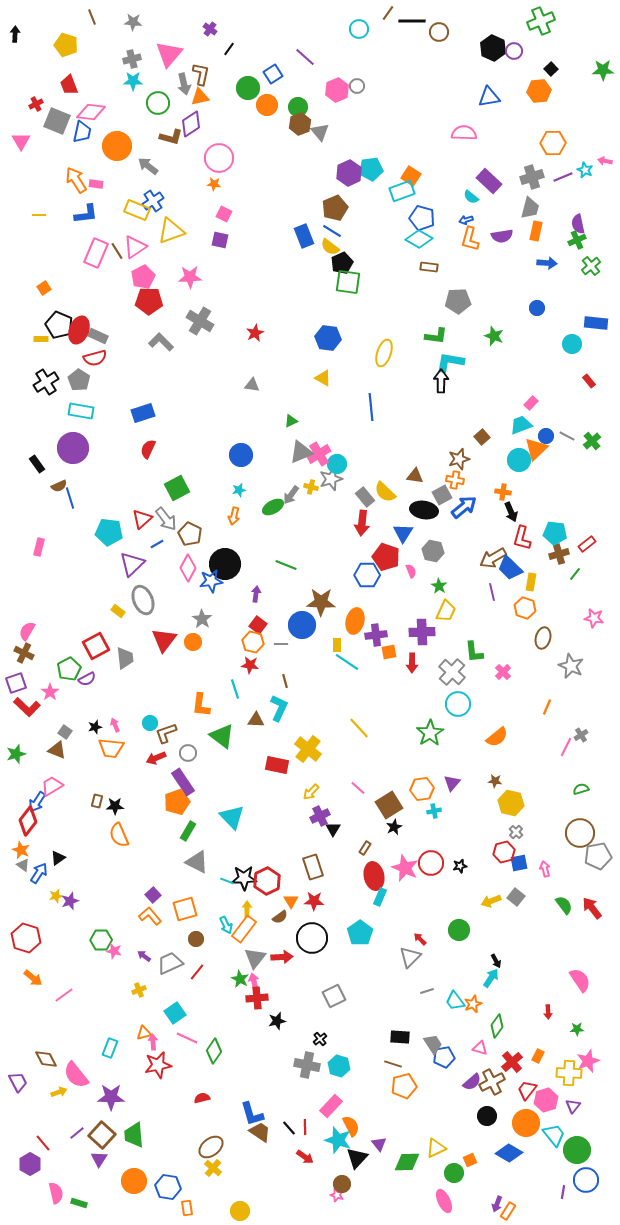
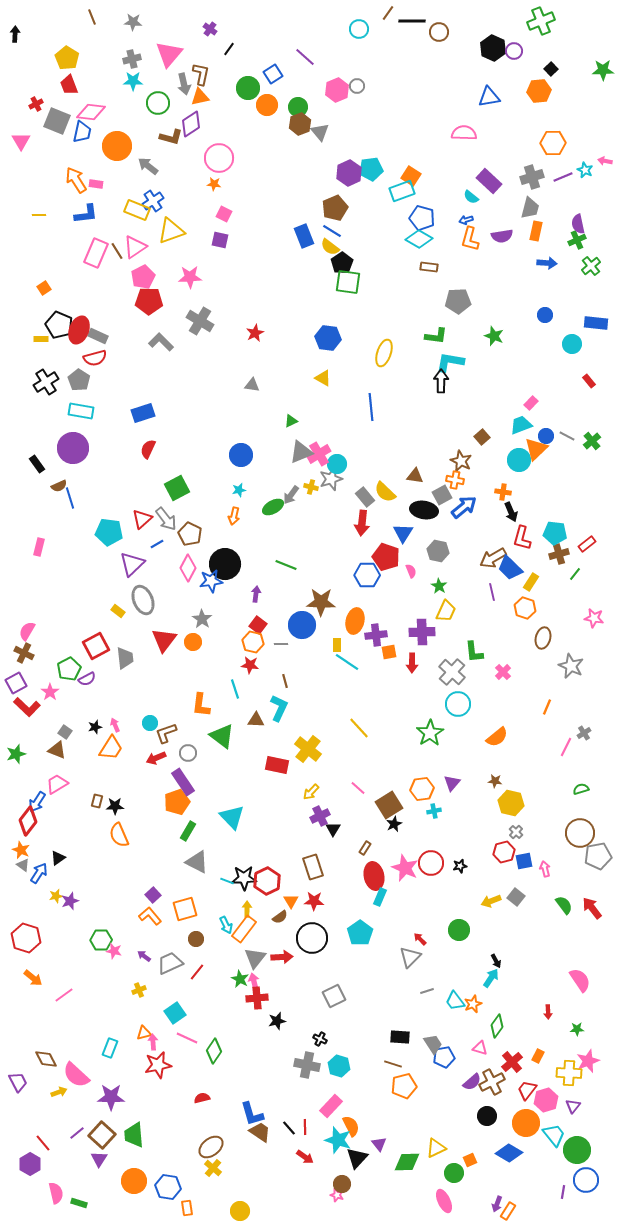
yellow pentagon at (66, 45): moved 1 px right, 13 px down; rotated 15 degrees clockwise
black pentagon at (342, 263): rotated 10 degrees counterclockwise
blue circle at (537, 308): moved 8 px right, 7 px down
brown star at (459, 459): moved 2 px right, 2 px down; rotated 30 degrees counterclockwise
gray hexagon at (433, 551): moved 5 px right
yellow rectangle at (531, 582): rotated 24 degrees clockwise
purple square at (16, 683): rotated 10 degrees counterclockwise
gray cross at (581, 735): moved 3 px right, 2 px up
orange trapezoid at (111, 748): rotated 64 degrees counterclockwise
pink trapezoid at (52, 786): moved 5 px right, 2 px up
black star at (394, 827): moved 3 px up
blue square at (519, 863): moved 5 px right, 2 px up
black cross at (320, 1039): rotated 24 degrees counterclockwise
pink semicircle at (76, 1075): rotated 8 degrees counterclockwise
